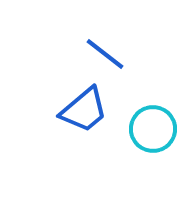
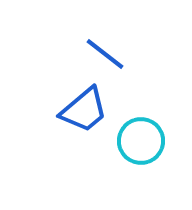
cyan circle: moved 12 px left, 12 px down
